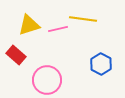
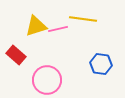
yellow triangle: moved 7 px right, 1 px down
blue hexagon: rotated 20 degrees counterclockwise
